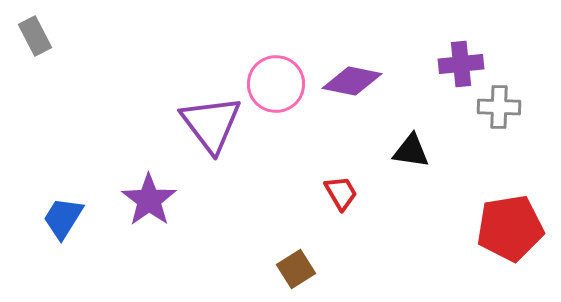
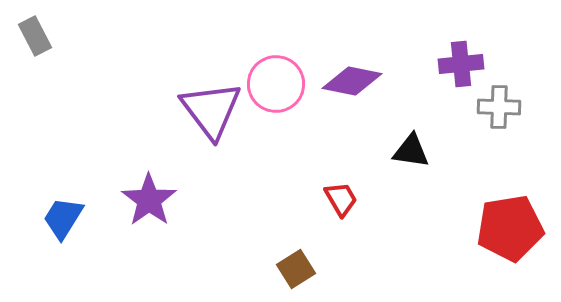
purple triangle: moved 14 px up
red trapezoid: moved 6 px down
